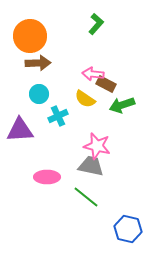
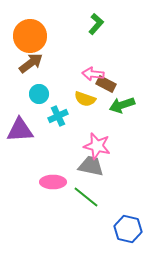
brown arrow: moved 7 px left; rotated 35 degrees counterclockwise
yellow semicircle: rotated 15 degrees counterclockwise
pink ellipse: moved 6 px right, 5 px down
